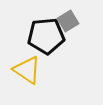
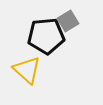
yellow triangle: rotated 8 degrees clockwise
